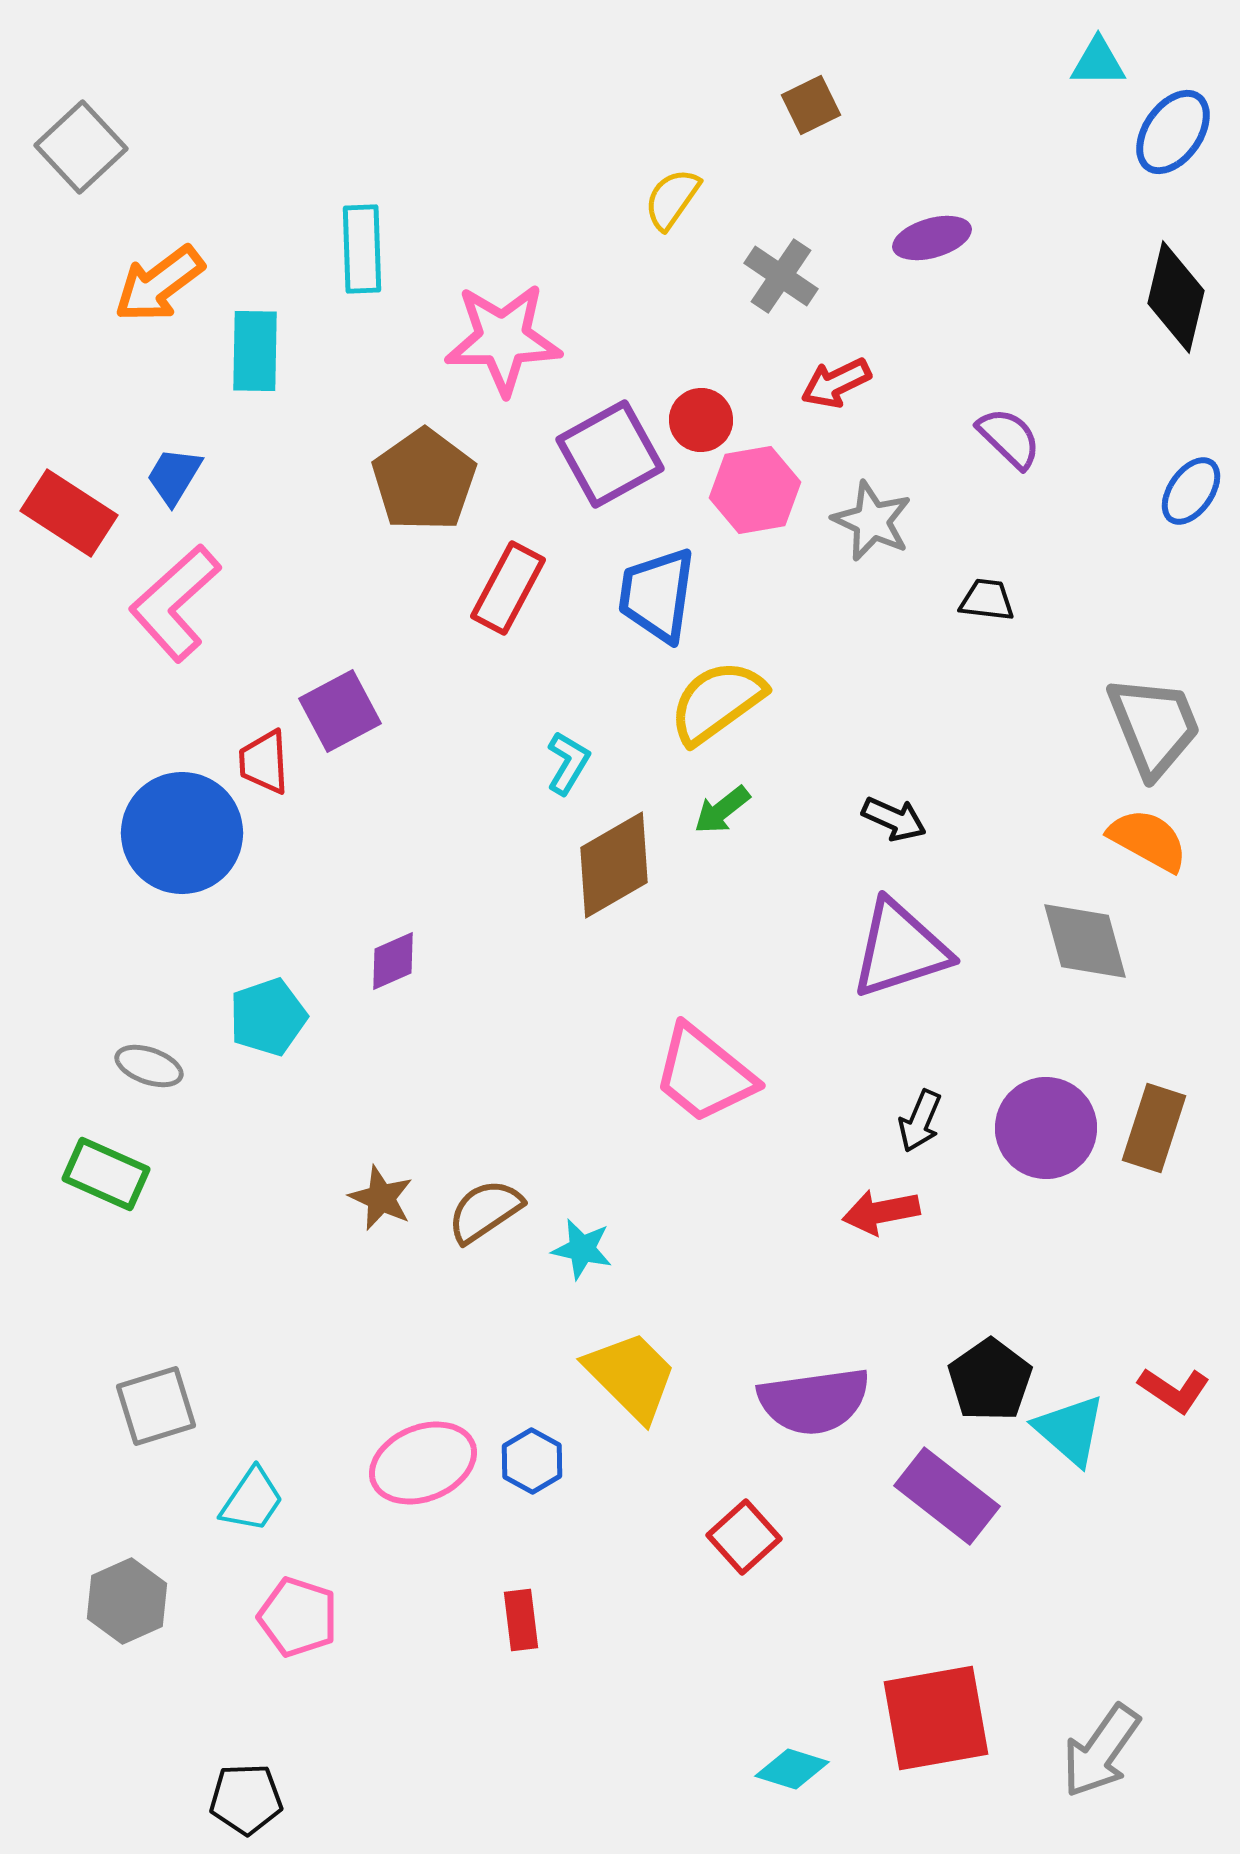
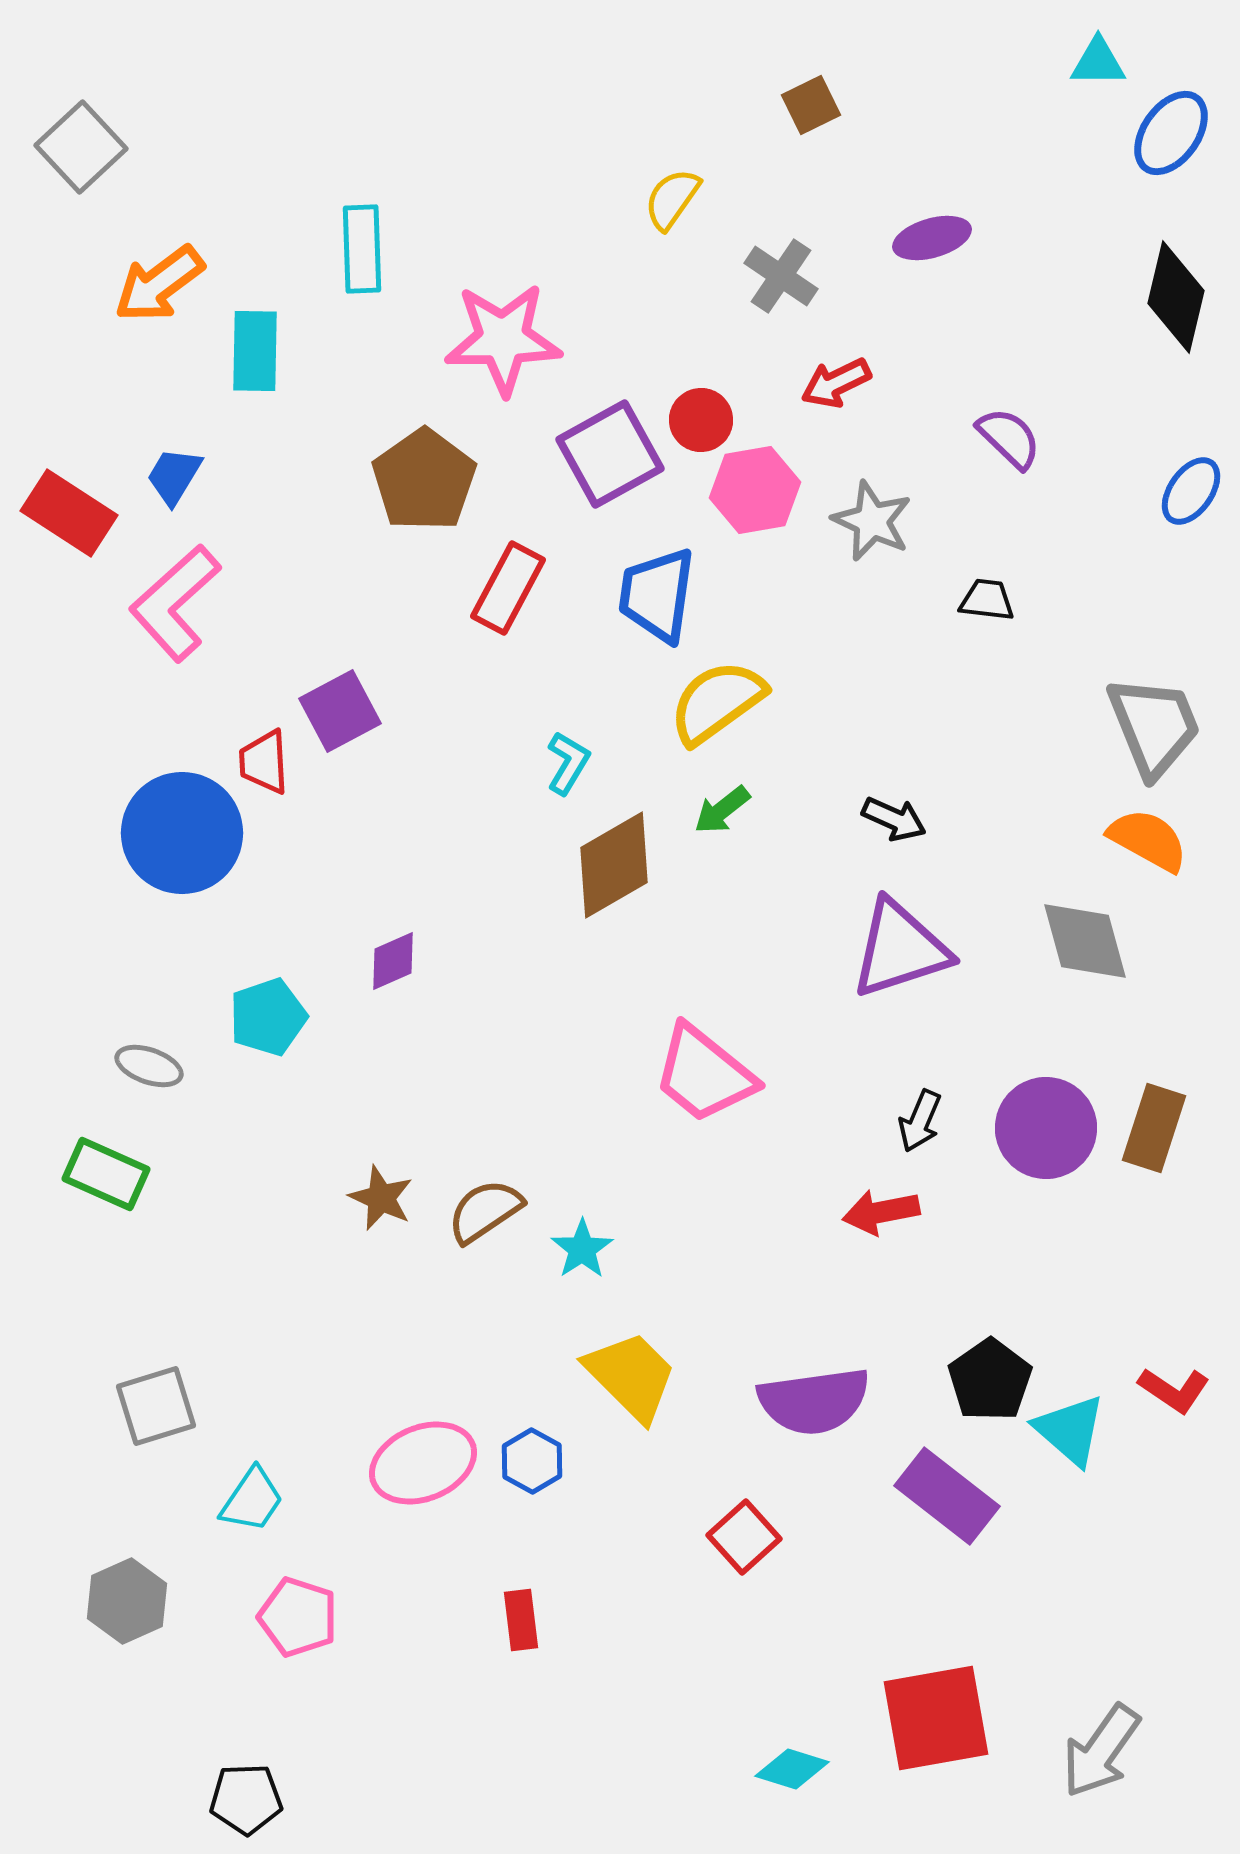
blue ellipse at (1173, 132): moved 2 px left, 1 px down
cyan star at (582, 1249): rotated 26 degrees clockwise
